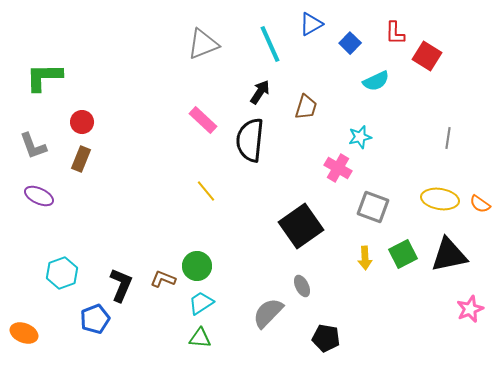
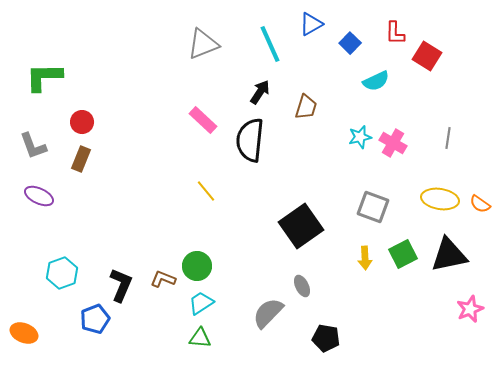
pink cross: moved 55 px right, 25 px up
